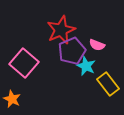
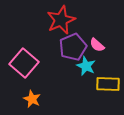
red star: moved 10 px up
pink semicircle: rotated 21 degrees clockwise
purple pentagon: moved 1 px right, 4 px up
yellow rectangle: rotated 50 degrees counterclockwise
orange star: moved 20 px right
